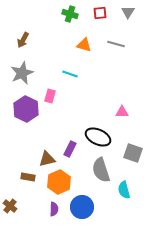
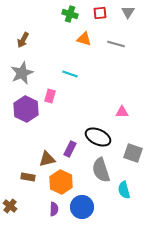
orange triangle: moved 6 px up
orange hexagon: moved 2 px right; rotated 10 degrees counterclockwise
